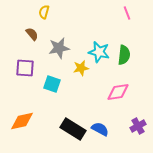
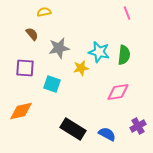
yellow semicircle: rotated 64 degrees clockwise
orange diamond: moved 1 px left, 10 px up
blue semicircle: moved 7 px right, 5 px down
